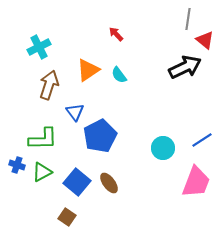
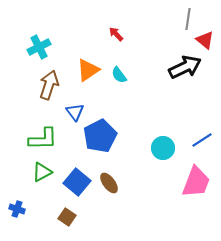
blue cross: moved 44 px down
